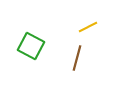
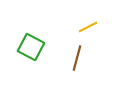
green square: moved 1 px down
